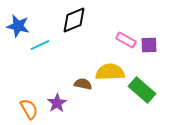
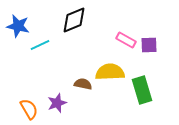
green rectangle: rotated 32 degrees clockwise
purple star: rotated 12 degrees clockwise
